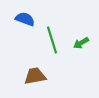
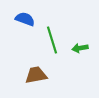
green arrow: moved 1 px left, 5 px down; rotated 21 degrees clockwise
brown trapezoid: moved 1 px right, 1 px up
